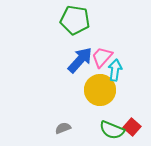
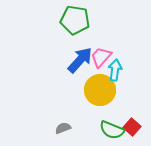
pink trapezoid: moved 1 px left
